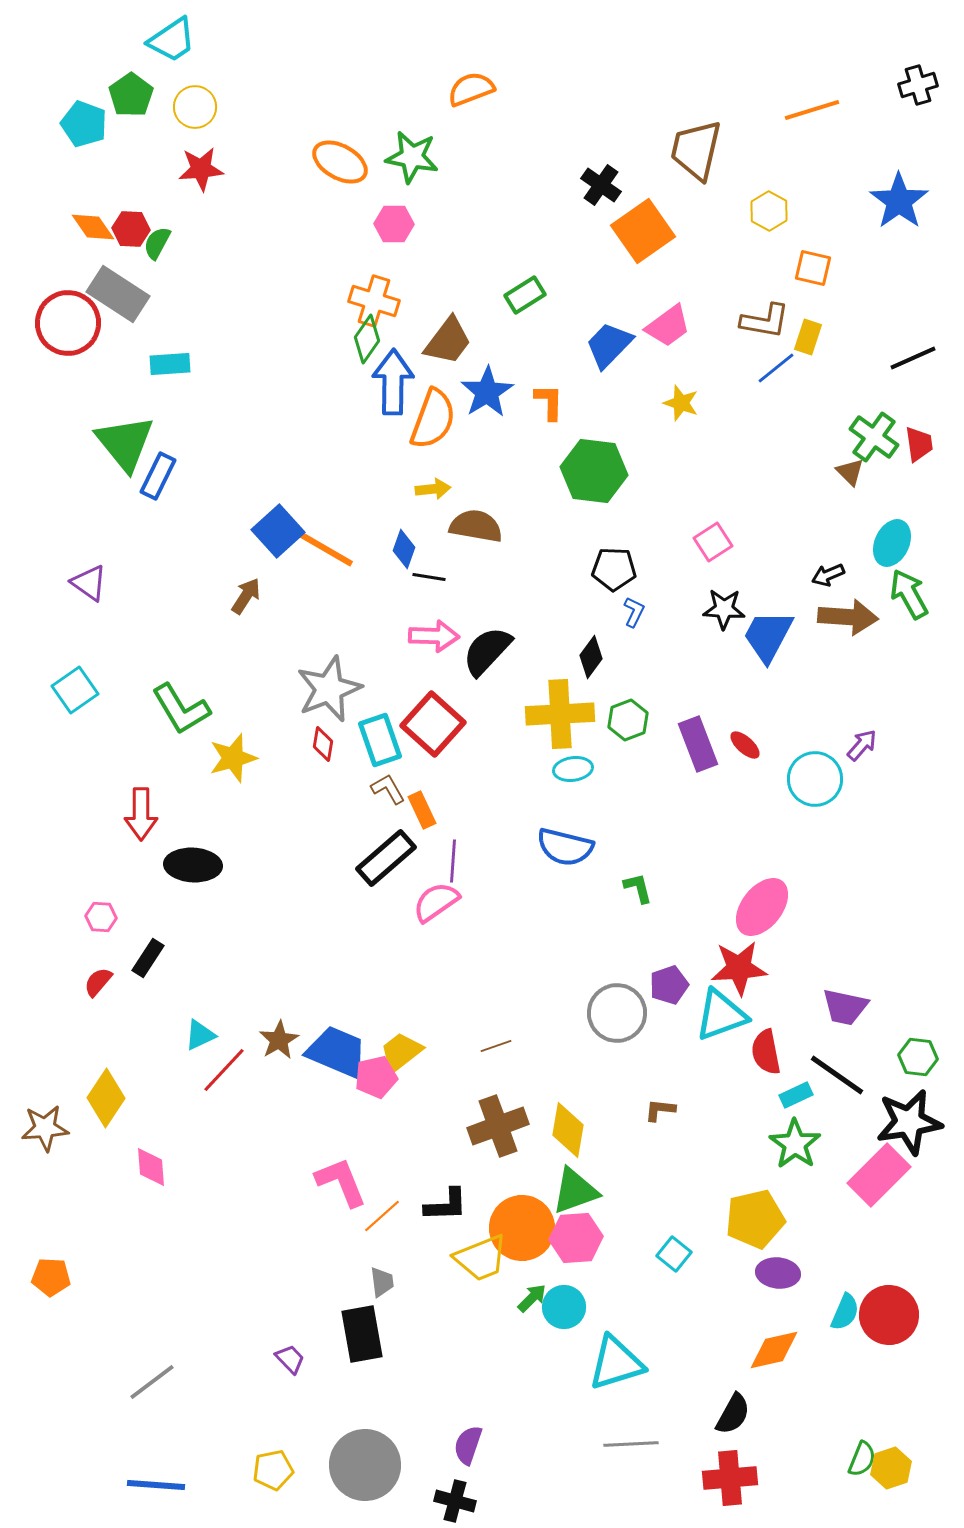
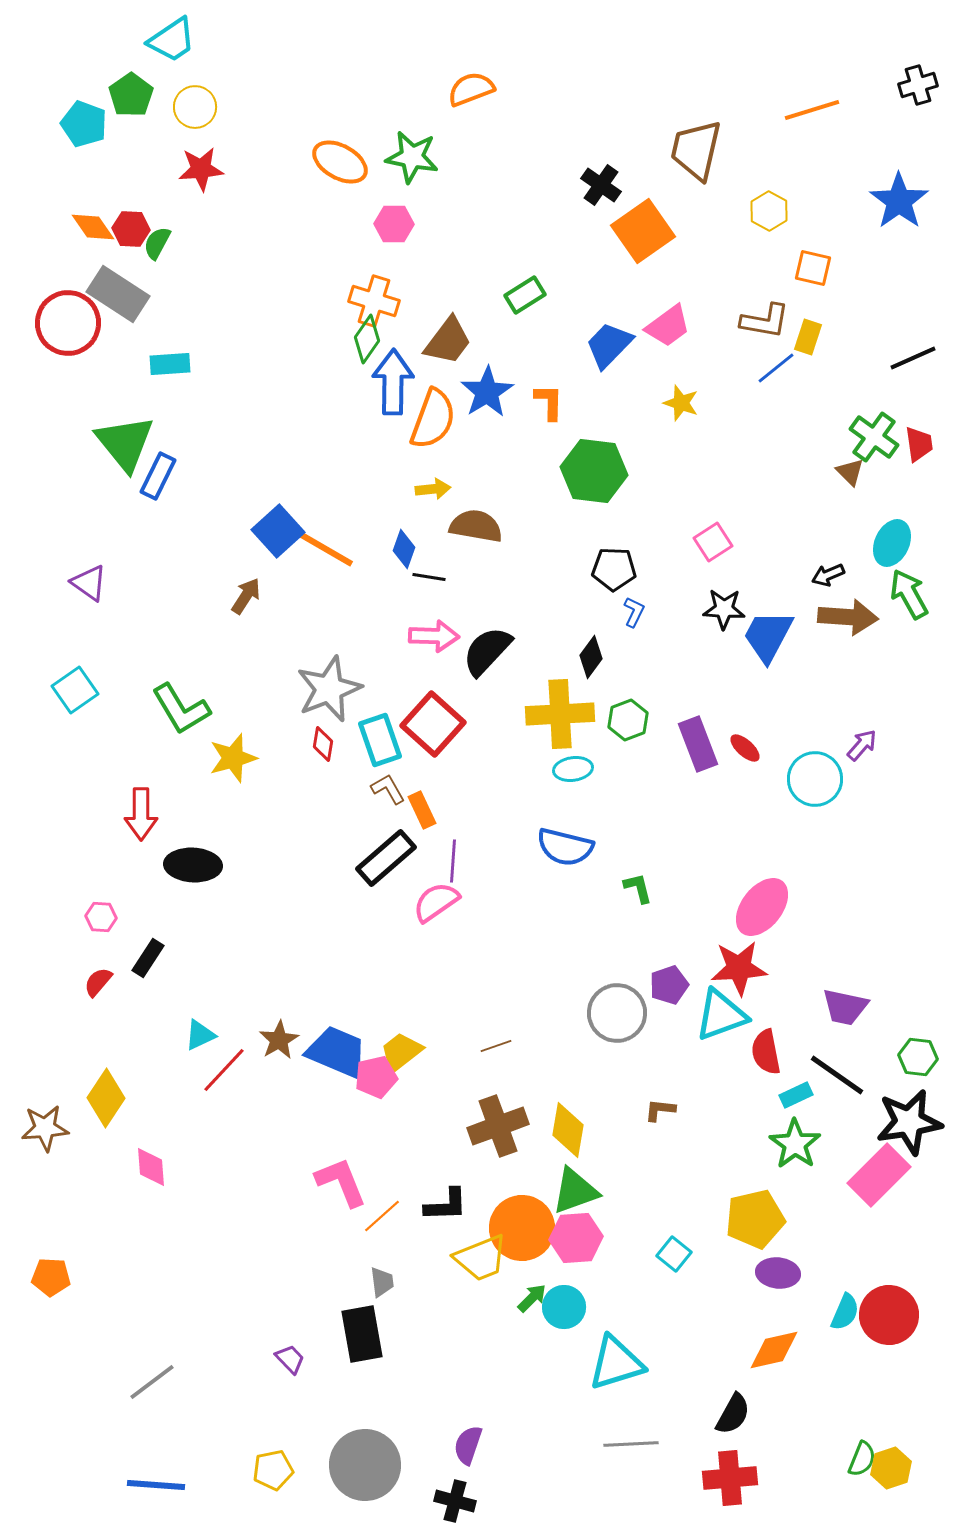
red ellipse at (745, 745): moved 3 px down
